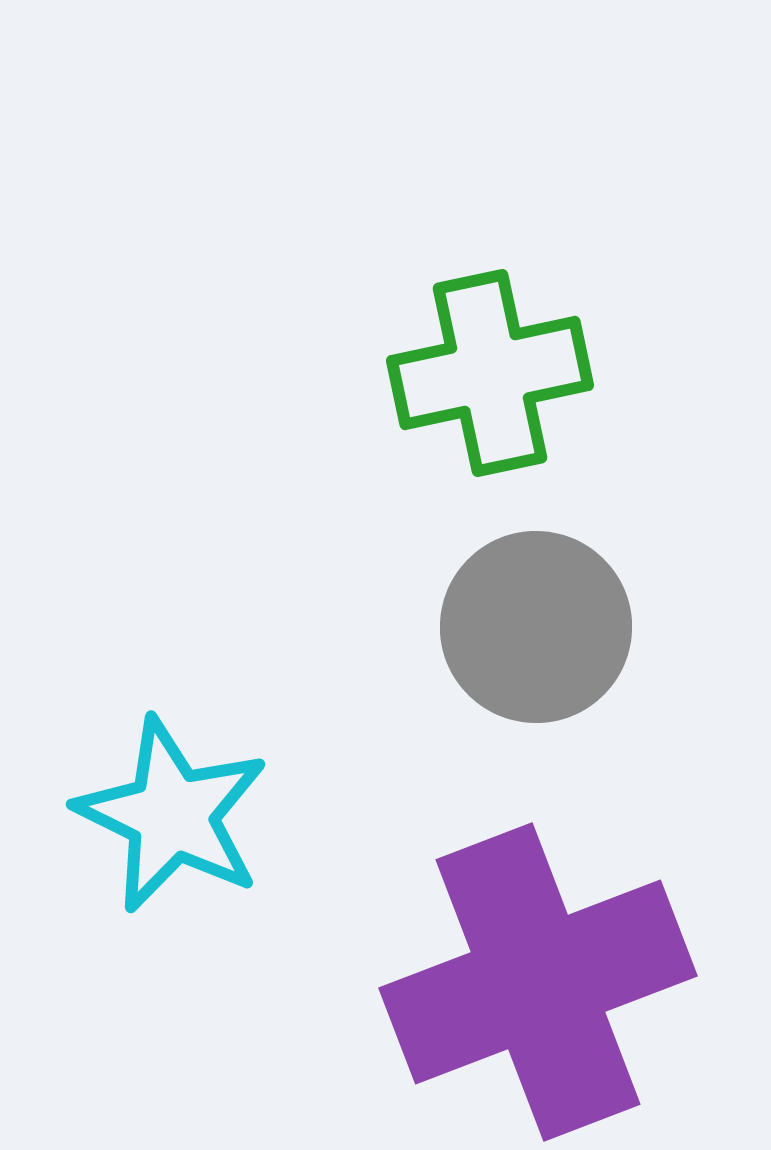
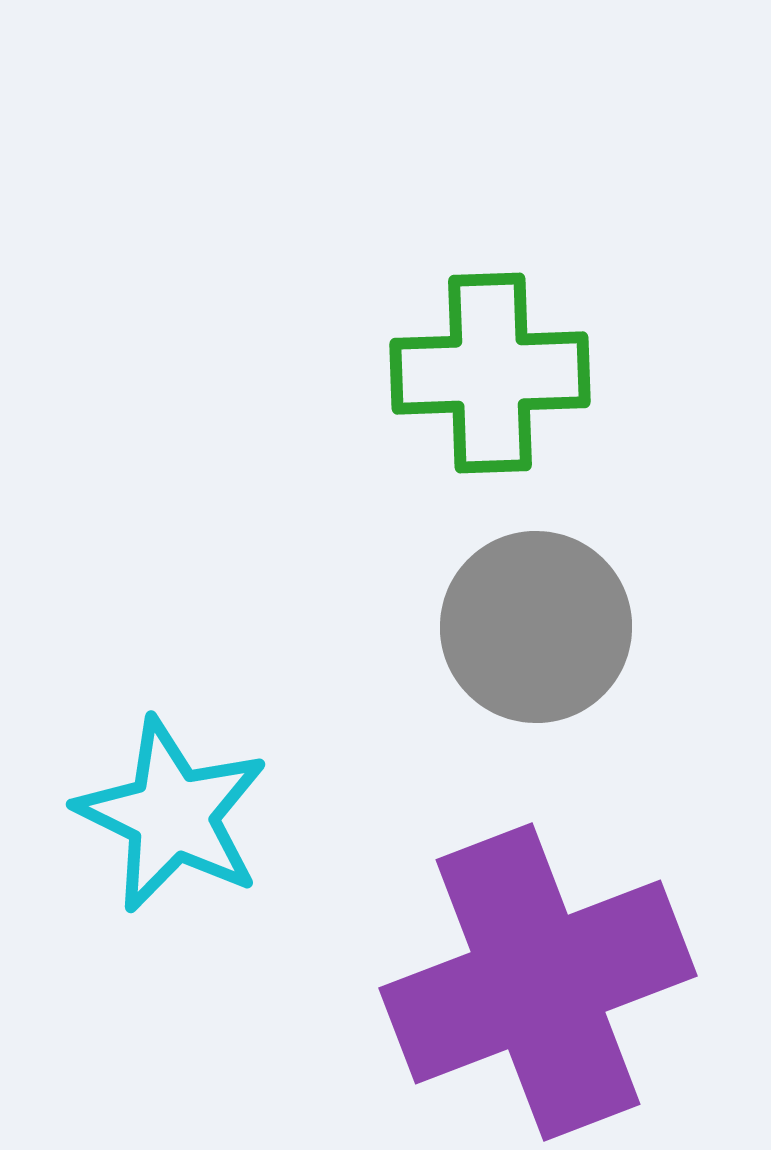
green cross: rotated 10 degrees clockwise
